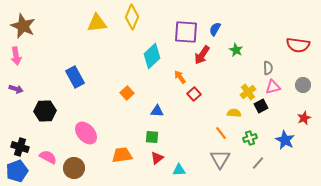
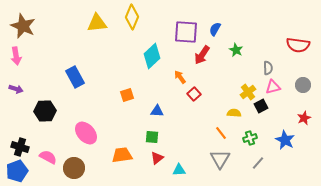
orange square: moved 2 px down; rotated 24 degrees clockwise
